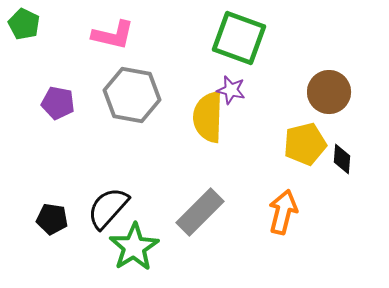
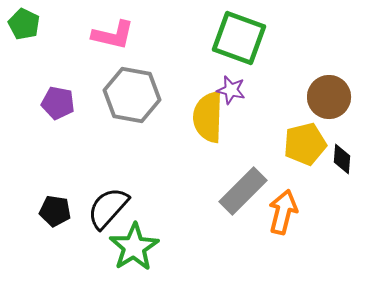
brown circle: moved 5 px down
gray rectangle: moved 43 px right, 21 px up
black pentagon: moved 3 px right, 8 px up
